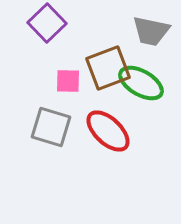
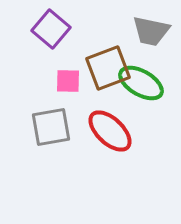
purple square: moved 4 px right, 6 px down; rotated 6 degrees counterclockwise
gray square: rotated 27 degrees counterclockwise
red ellipse: moved 2 px right
